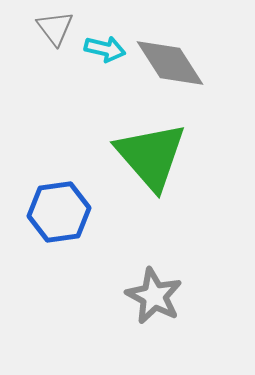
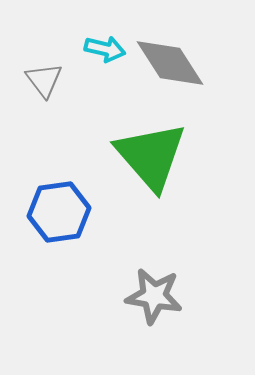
gray triangle: moved 11 px left, 52 px down
gray star: rotated 18 degrees counterclockwise
